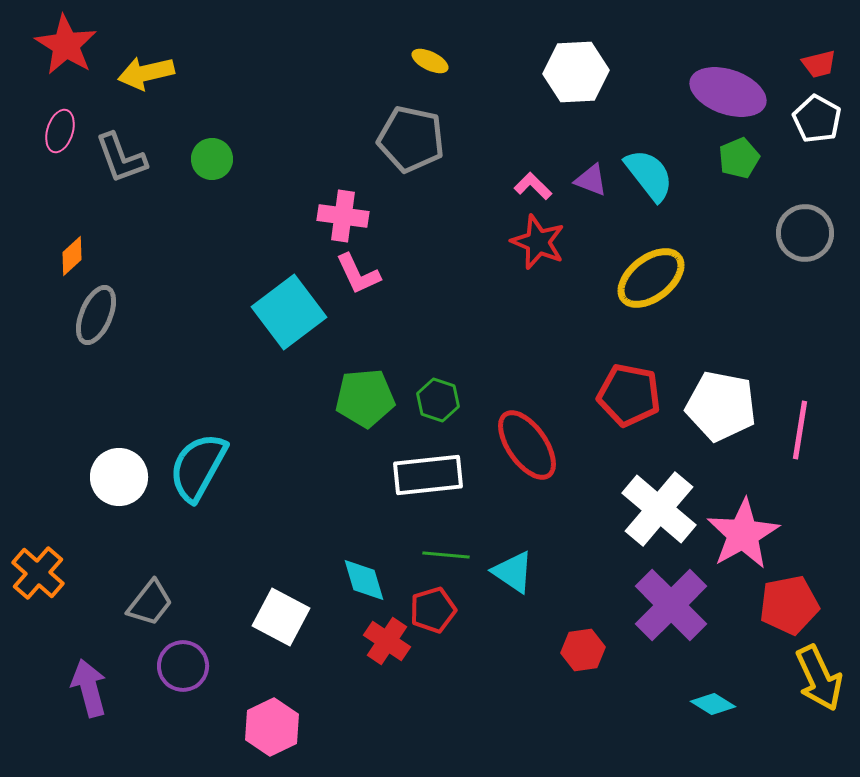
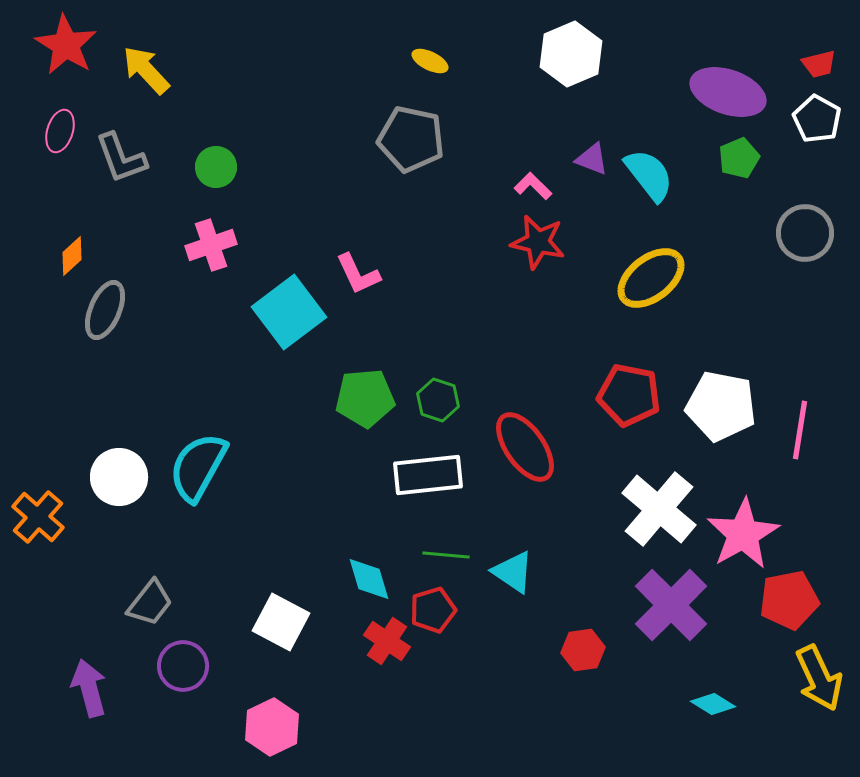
white hexagon at (576, 72): moved 5 px left, 18 px up; rotated 20 degrees counterclockwise
yellow arrow at (146, 73): moved 3 px up; rotated 60 degrees clockwise
green circle at (212, 159): moved 4 px right, 8 px down
purple triangle at (591, 180): moved 1 px right, 21 px up
pink cross at (343, 216): moved 132 px left, 29 px down; rotated 27 degrees counterclockwise
red star at (538, 242): rotated 10 degrees counterclockwise
gray ellipse at (96, 315): moved 9 px right, 5 px up
red ellipse at (527, 445): moved 2 px left, 2 px down
orange cross at (38, 573): moved 56 px up
cyan diamond at (364, 580): moved 5 px right, 1 px up
red pentagon at (789, 605): moved 5 px up
white square at (281, 617): moved 5 px down
